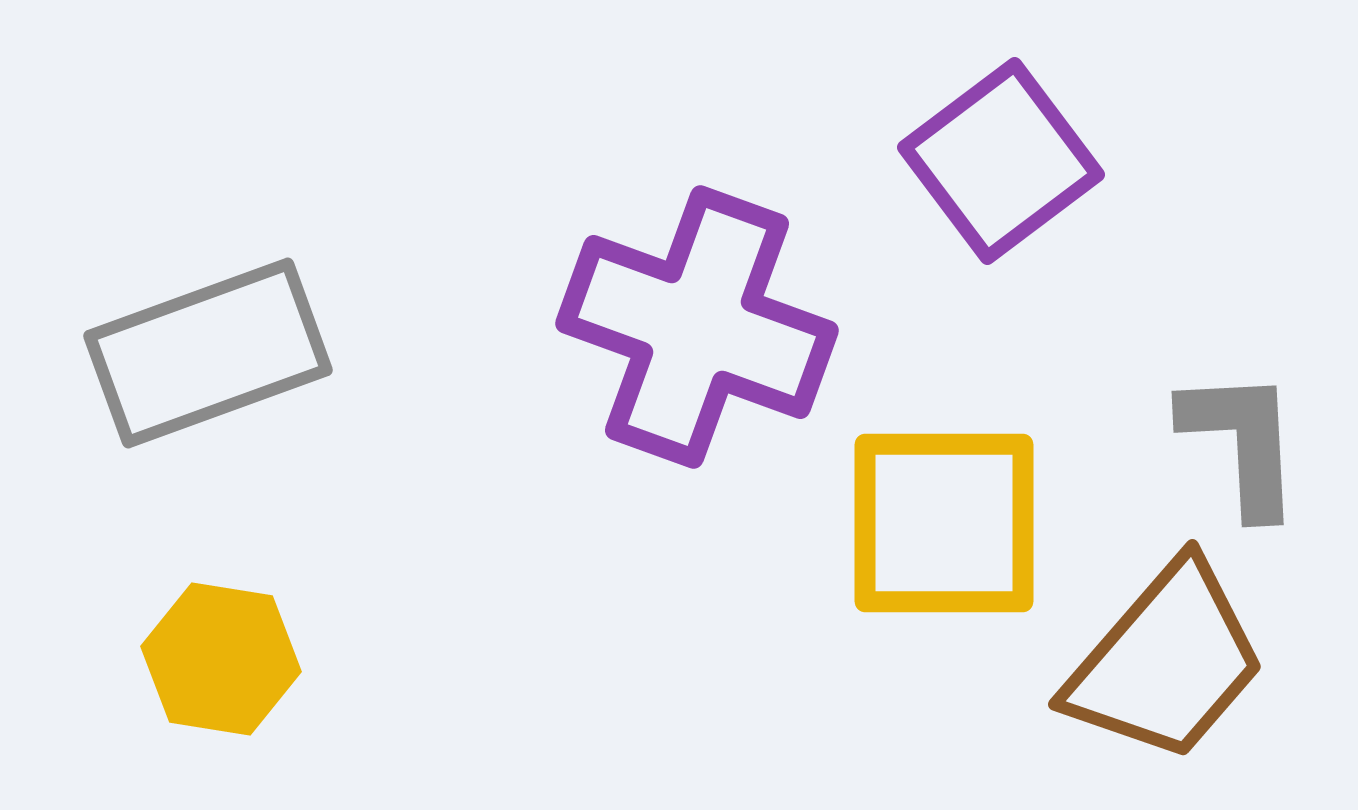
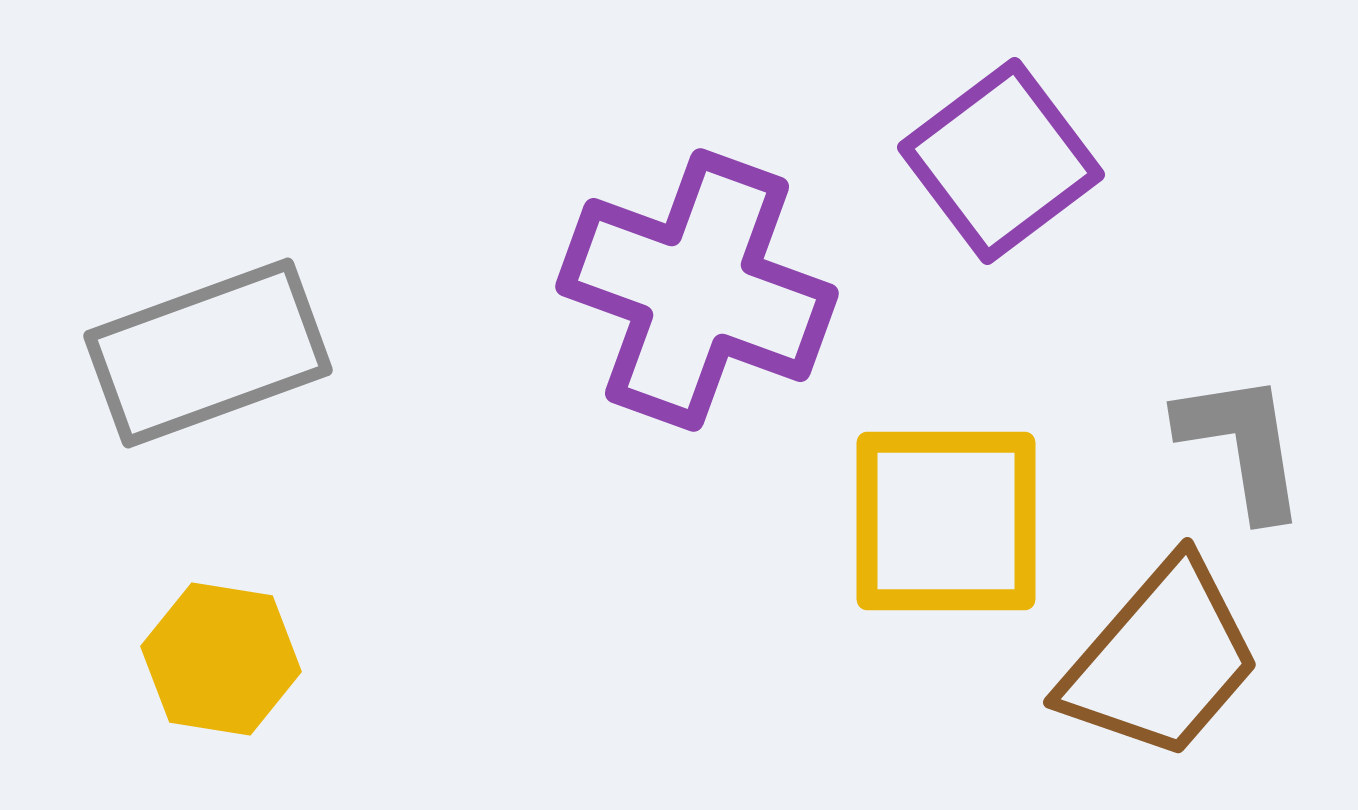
purple cross: moved 37 px up
gray L-shape: moved 3 px down; rotated 6 degrees counterclockwise
yellow square: moved 2 px right, 2 px up
brown trapezoid: moved 5 px left, 2 px up
